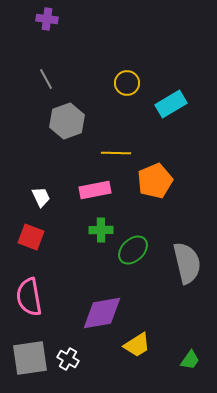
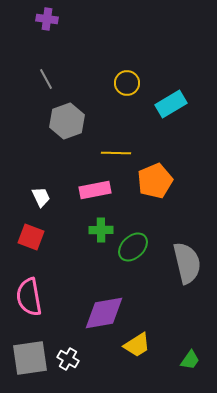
green ellipse: moved 3 px up
purple diamond: moved 2 px right
